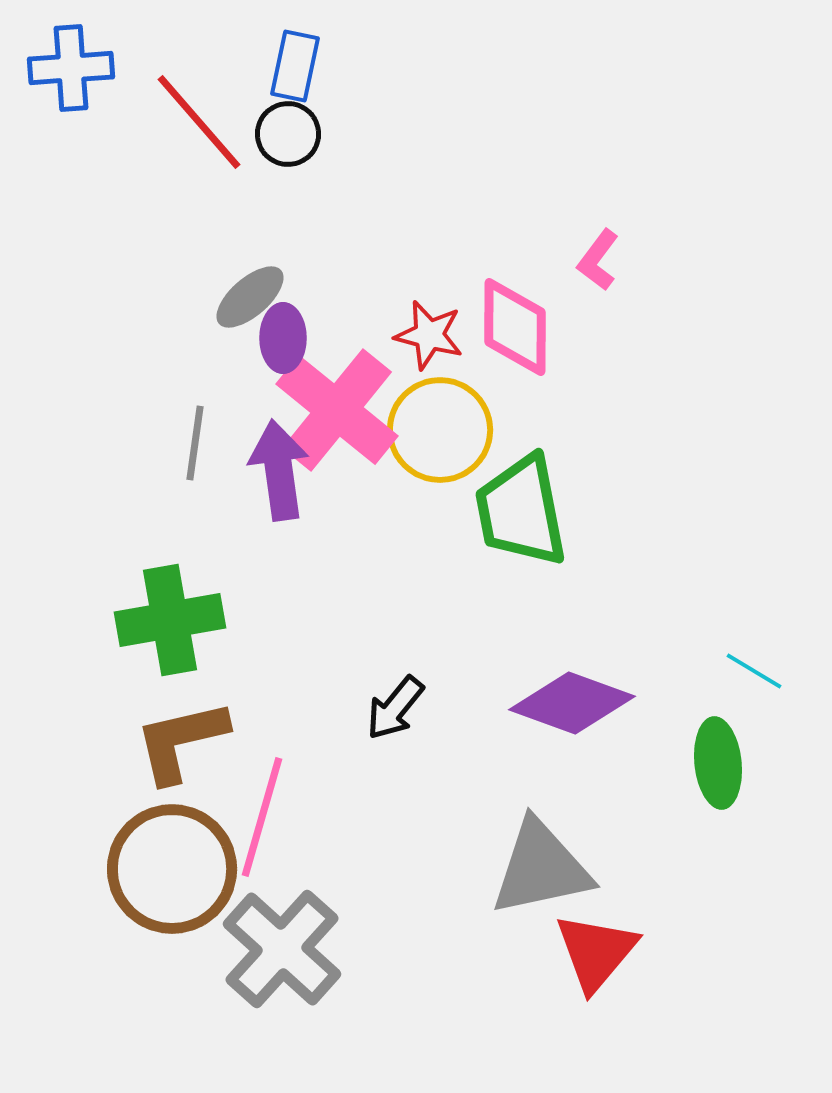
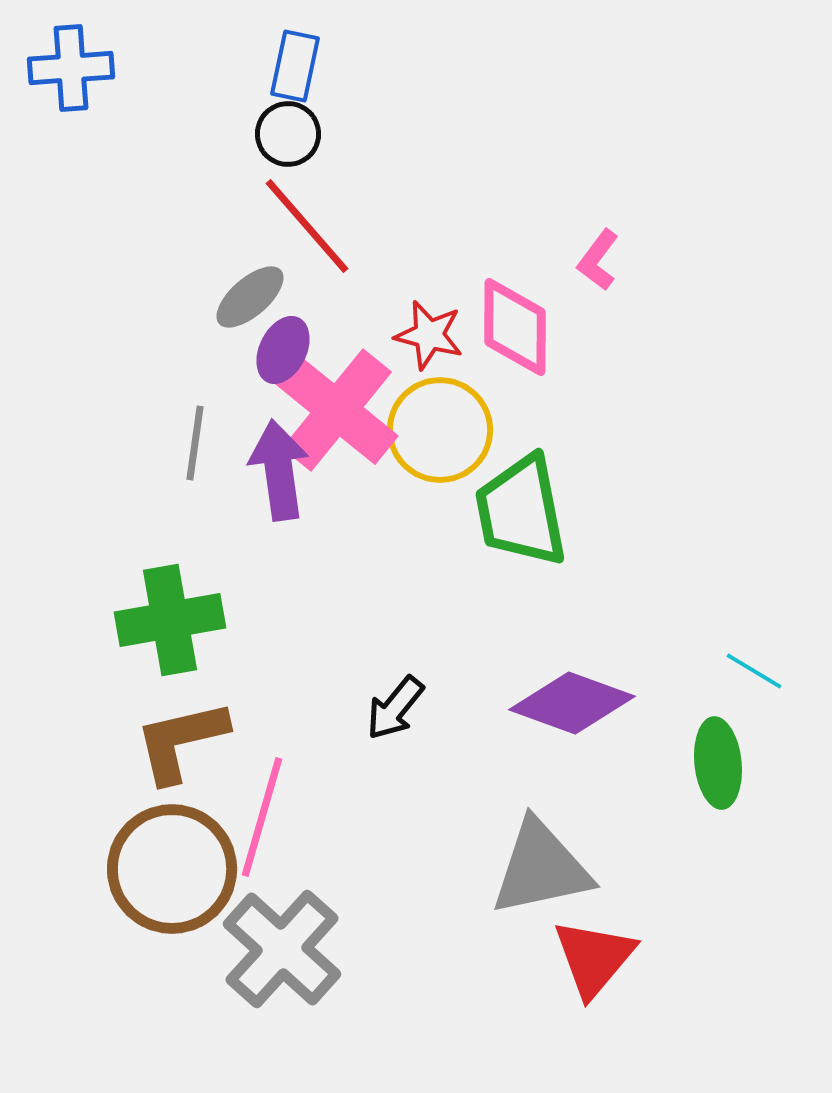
red line: moved 108 px right, 104 px down
purple ellipse: moved 12 px down; rotated 26 degrees clockwise
red triangle: moved 2 px left, 6 px down
